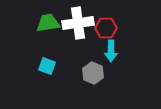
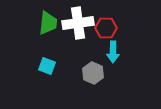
green trapezoid: rotated 105 degrees clockwise
cyan arrow: moved 2 px right, 1 px down
